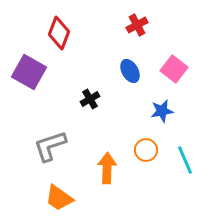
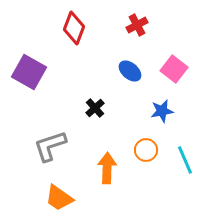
red diamond: moved 15 px right, 5 px up
blue ellipse: rotated 20 degrees counterclockwise
black cross: moved 5 px right, 9 px down; rotated 12 degrees counterclockwise
